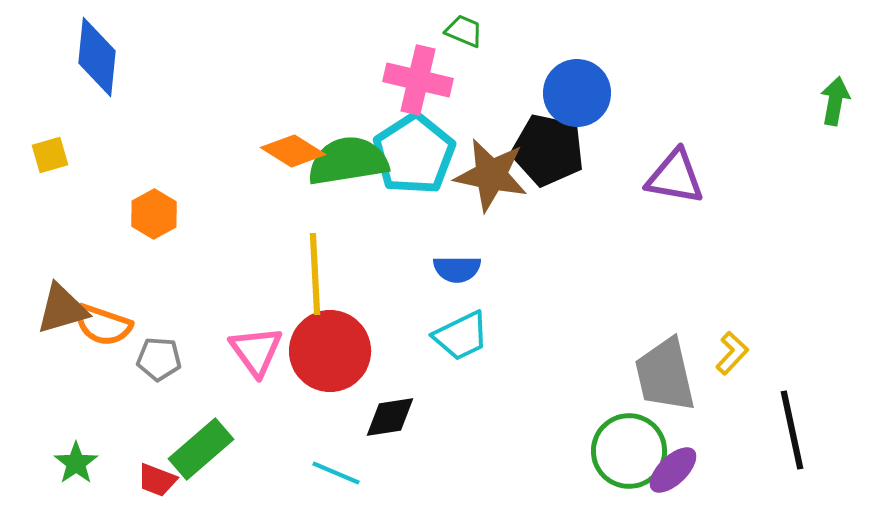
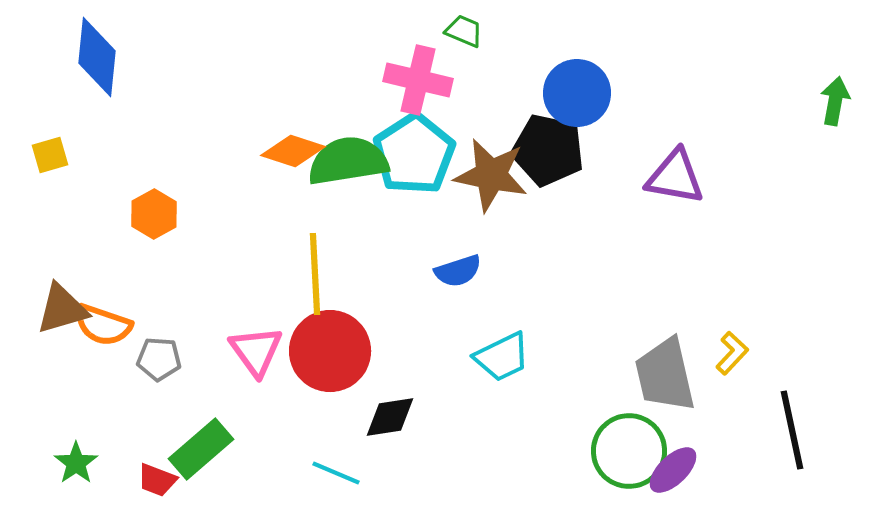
orange diamond: rotated 14 degrees counterclockwise
blue semicircle: moved 1 px right, 2 px down; rotated 18 degrees counterclockwise
cyan trapezoid: moved 41 px right, 21 px down
